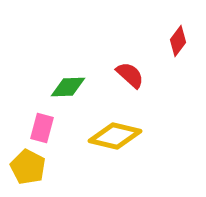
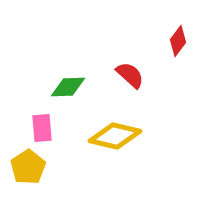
pink rectangle: rotated 20 degrees counterclockwise
yellow pentagon: rotated 12 degrees clockwise
